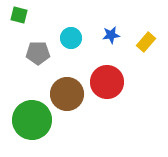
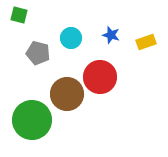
blue star: rotated 24 degrees clockwise
yellow rectangle: rotated 30 degrees clockwise
gray pentagon: rotated 15 degrees clockwise
red circle: moved 7 px left, 5 px up
